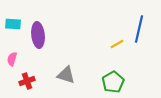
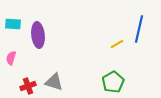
pink semicircle: moved 1 px left, 1 px up
gray triangle: moved 12 px left, 7 px down
red cross: moved 1 px right, 5 px down
